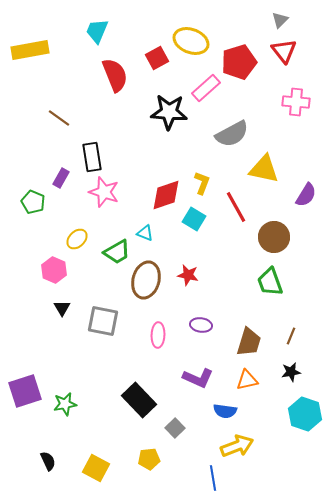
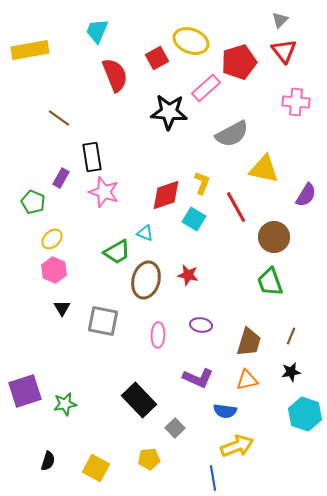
yellow ellipse at (77, 239): moved 25 px left
black semicircle at (48, 461): rotated 42 degrees clockwise
